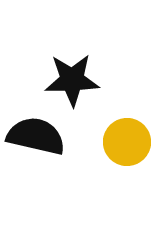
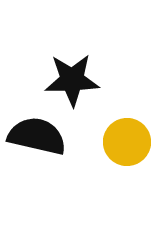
black semicircle: moved 1 px right
